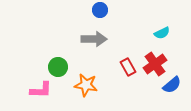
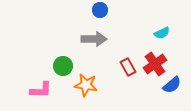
green circle: moved 5 px right, 1 px up
